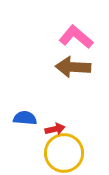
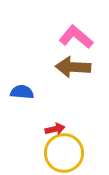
blue semicircle: moved 3 px left, 26 px up
